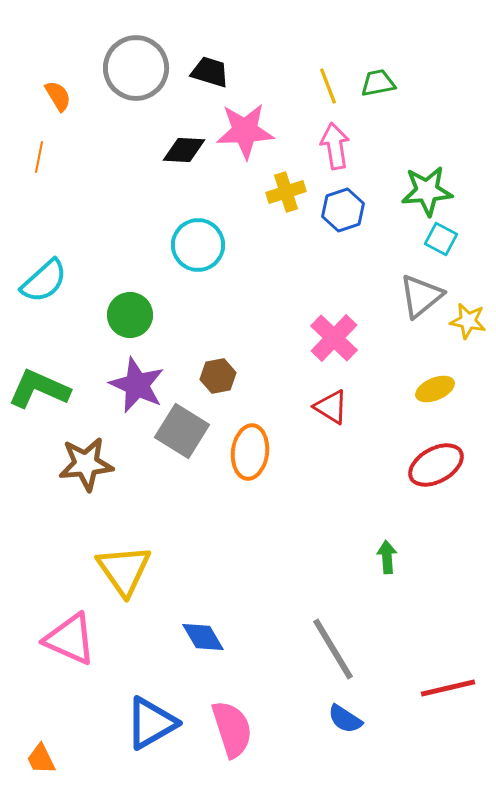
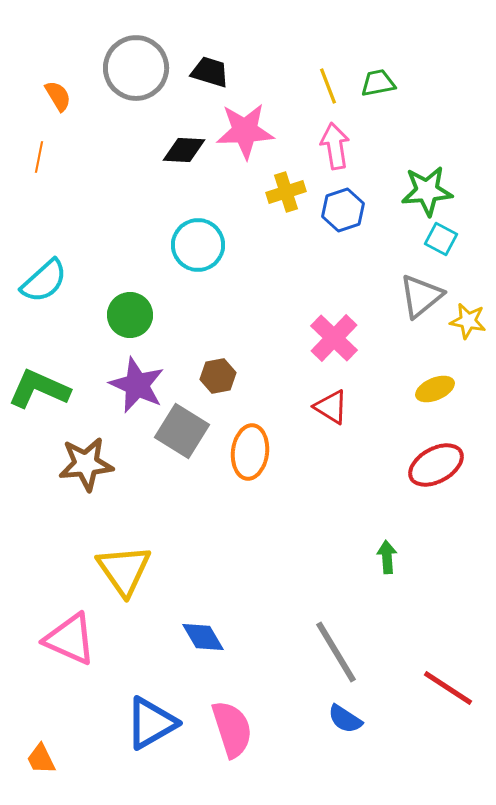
gray line: moved 3 px right, 3 px down
red line: rotated 46 degrees clockwise
